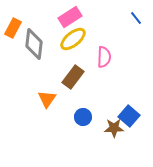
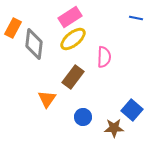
blue line: rotated 40 degrees counterclockwise
blue square: moved 3 px right, 6 px up
